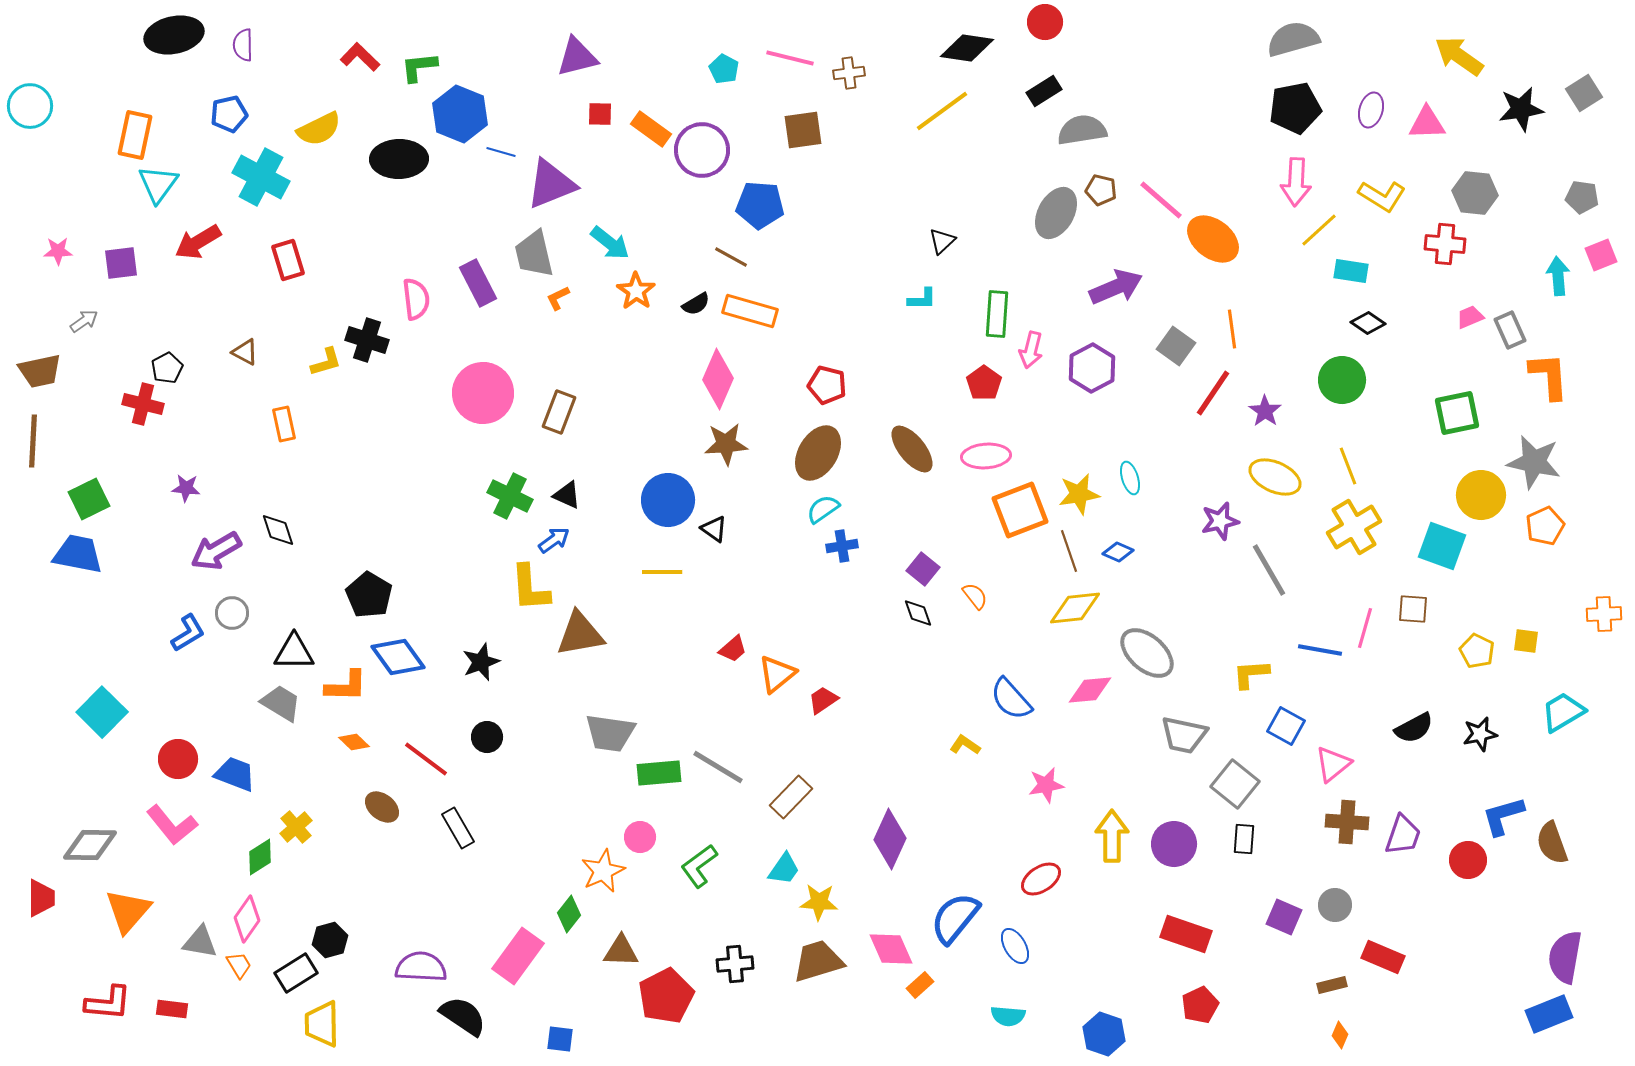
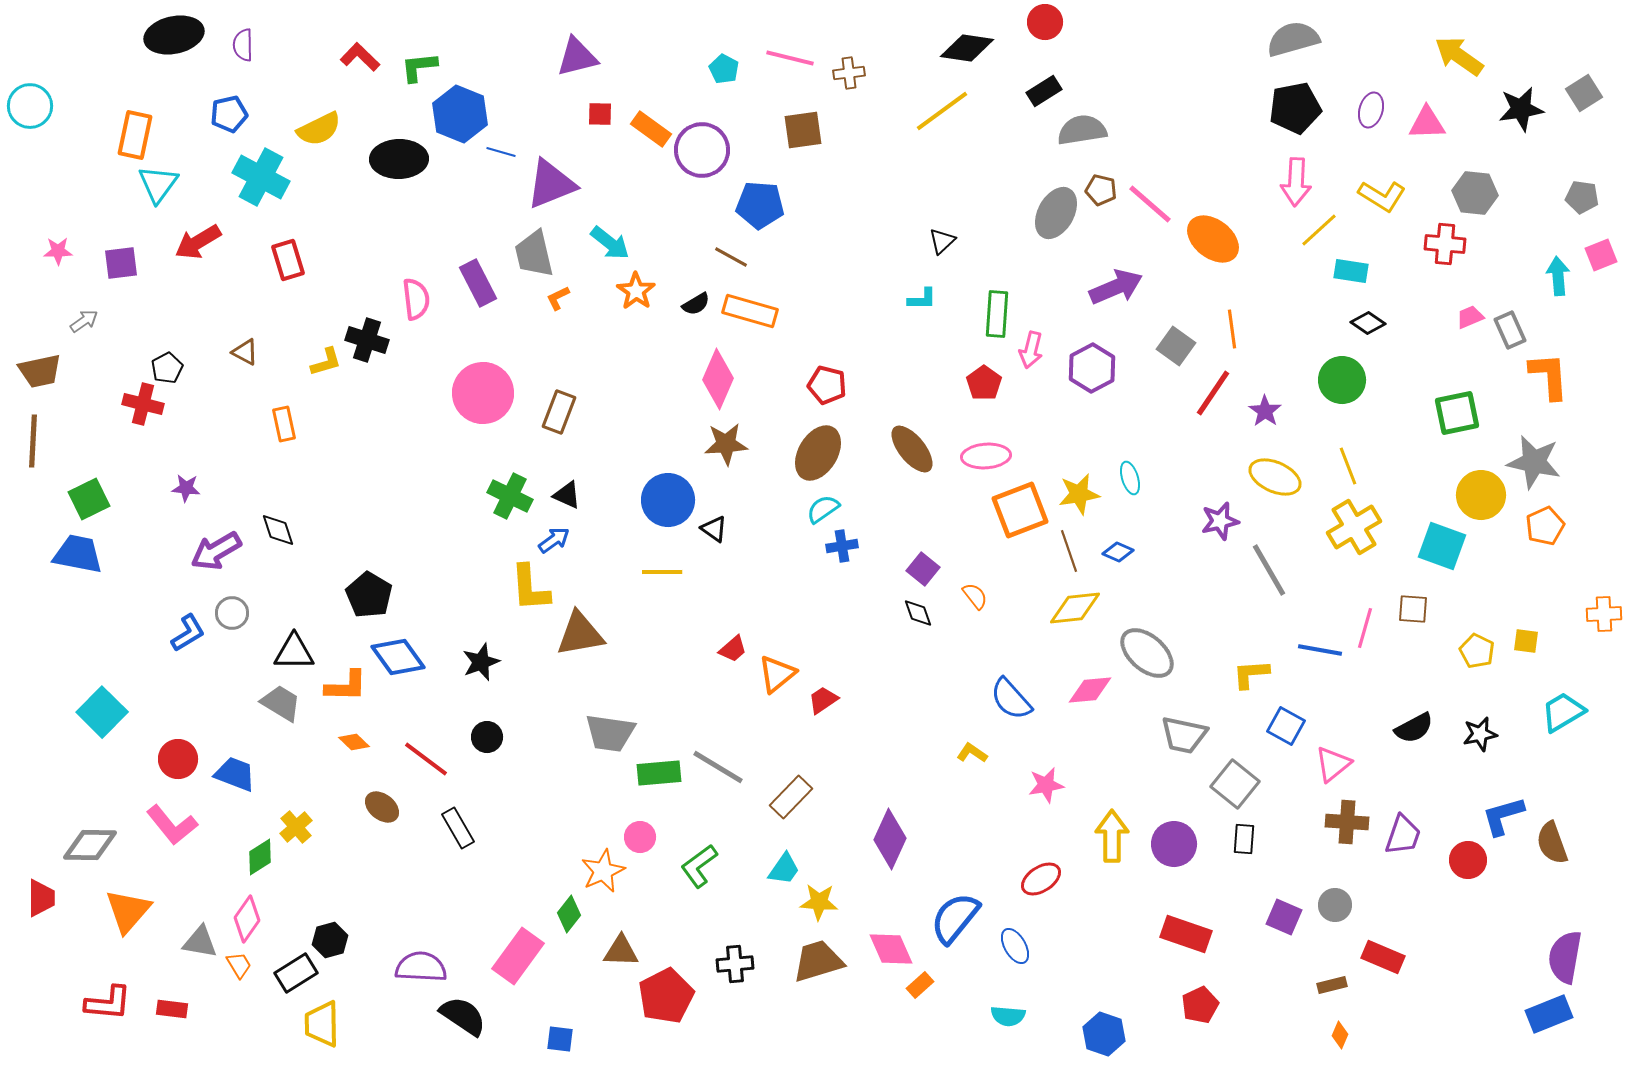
pink line at (1161, 200): moved 11 px left, 4 px down
yellow L-shape at (965, 745): moved 7 px right, 8 px down
